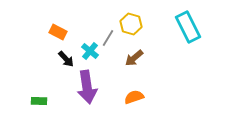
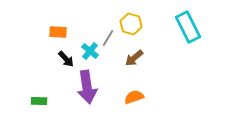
orange rectangle: rotated 24 degrees counterclockwise
